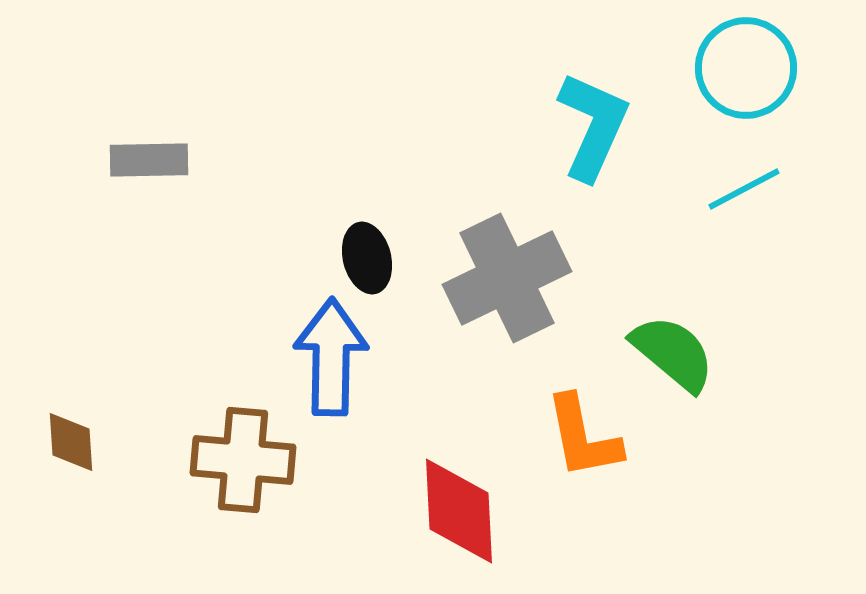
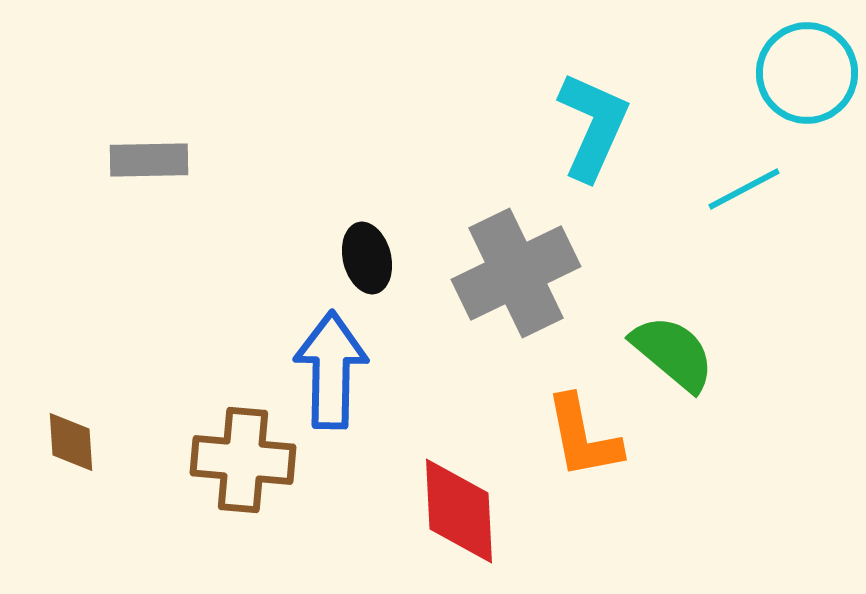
cyan circle: moved 61 px right, 5 px down
gray cross: moved 9 px right, 5 px up
blue arrow: moved 13 px down
